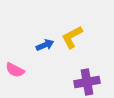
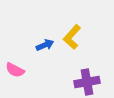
yellow L-shape: rotated 20 degrees counterclockwise
